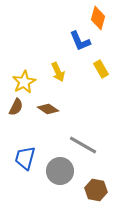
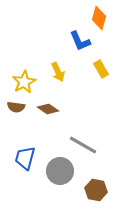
orange diamond: moved 1 px right
brown semicircle: rotated 72 degrees clockwise
